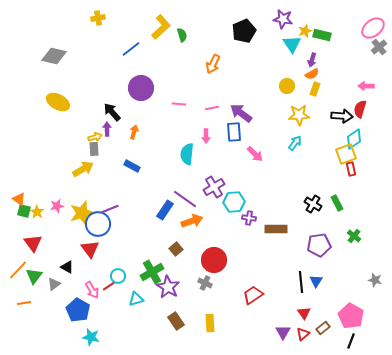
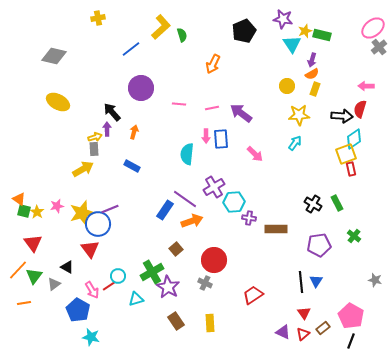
blue rectangle at (234, 132): moved 13 px left, 7 px down
purple triangle at (283, 332): rotated 35 degrees counterclockwise
